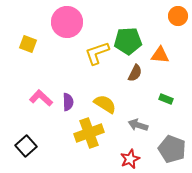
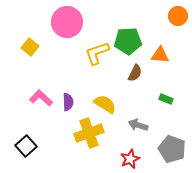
yellow square: moved 2 px right, 3 px down; rotated 18 degrees clockwise
